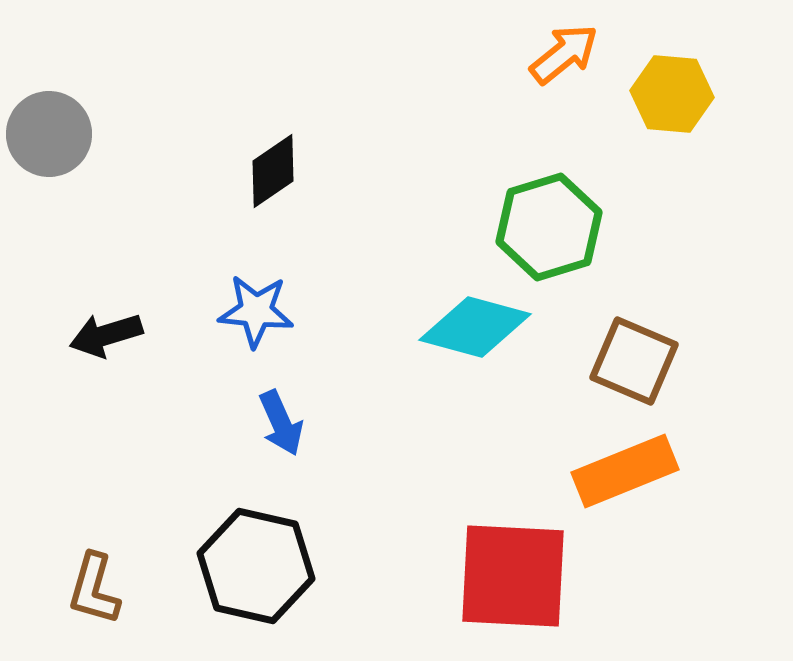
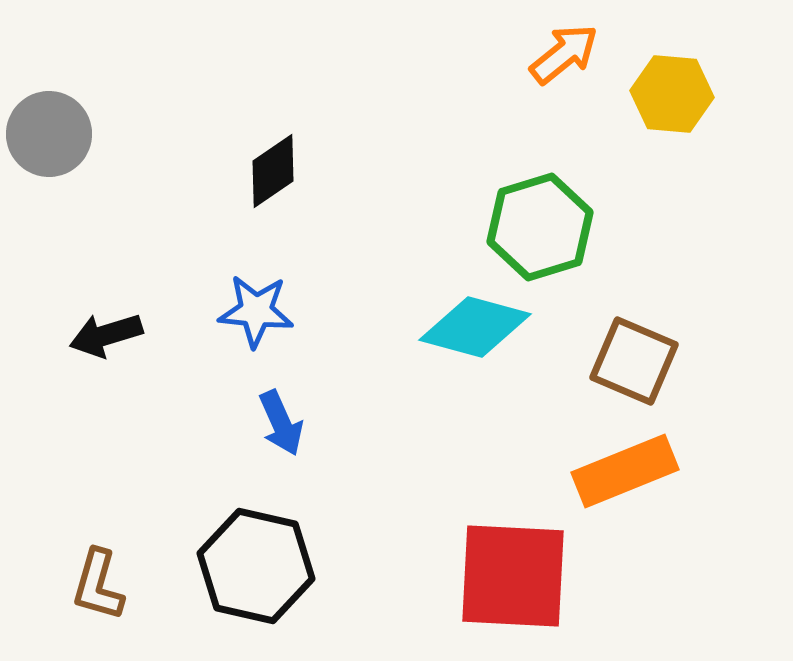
green hexagon: moved 9 px left
brown L-shape: moved 4 px right, 4 px up
